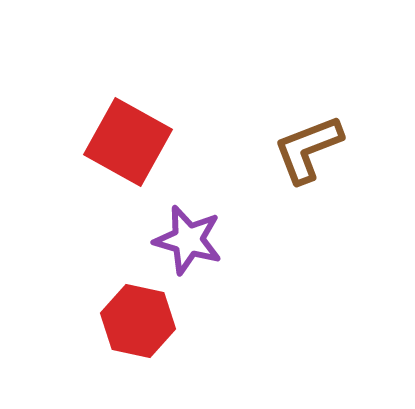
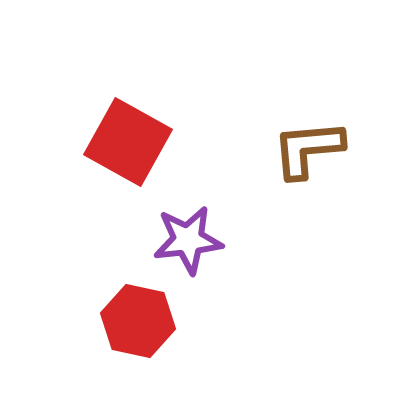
brown L-shape: rotated 16 degrees clockwise
purple star: rotated 22 degrees counterclockwise
